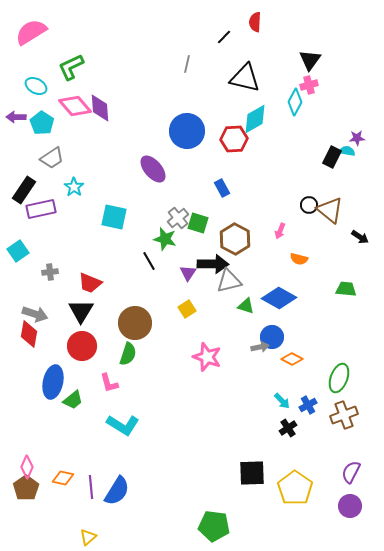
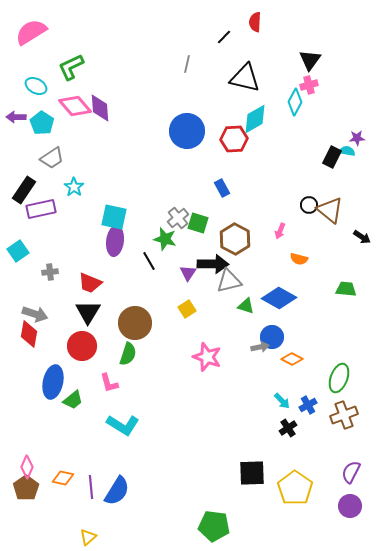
purple ellipse at (153, 169): moved 38 px left, 72 px down; rotated 48 degrees clockwise
black arrow at (360, 237): moved 2 px right
black triangle at (81, 311): moved 7 px right, 1 px down
